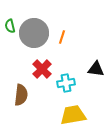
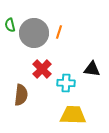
green semicircle: moved 1 px up
orange line: moved 3 px left, 5 px up
black triangle: moved 4 px left
cyan cross: rotated 12 degrees clockwise
yellow trapezoid: rotated 12 degrees clockwise
